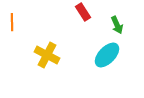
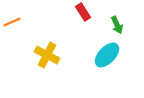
orange line: rotated 66 degrees clockwise
